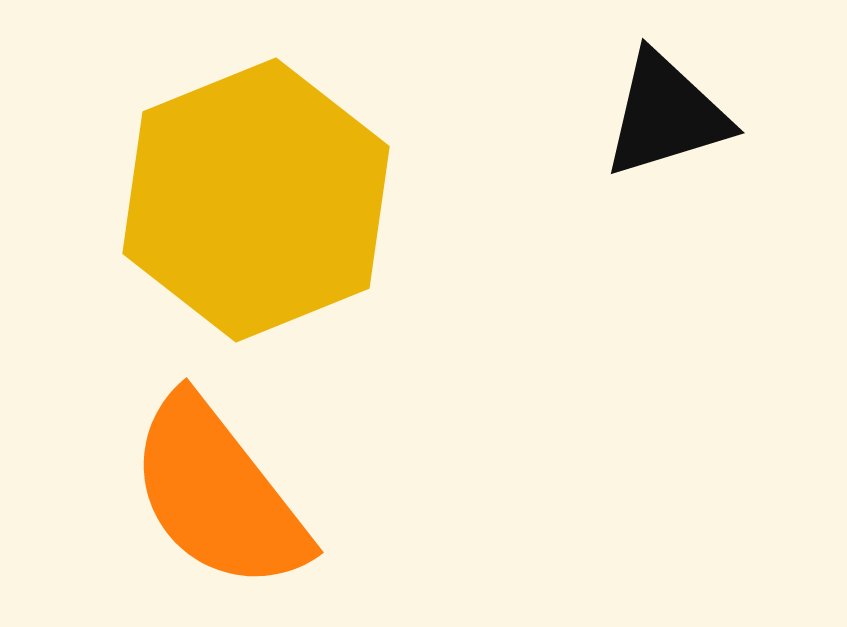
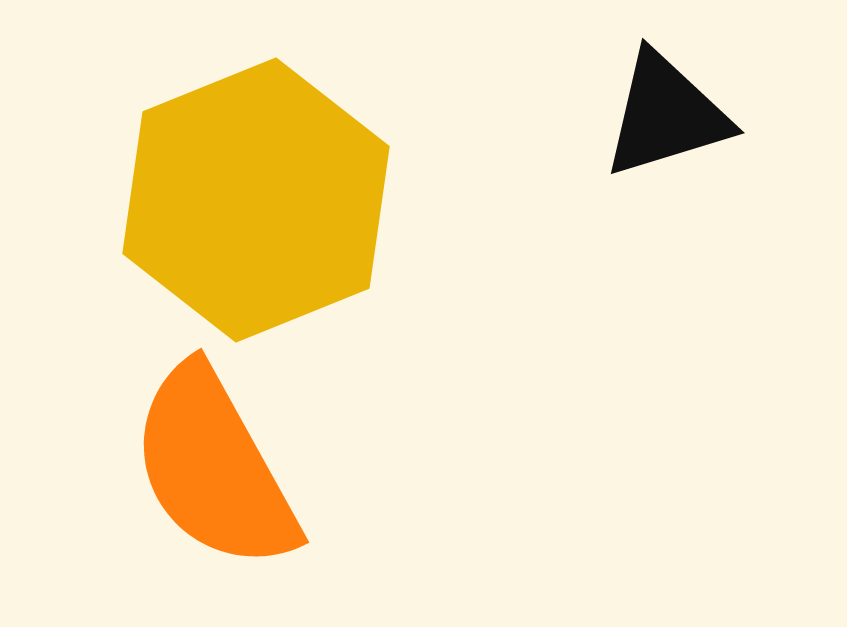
orange semicircle: moved 4 px left, 26 px up; rotated 9 degrees clockwise
